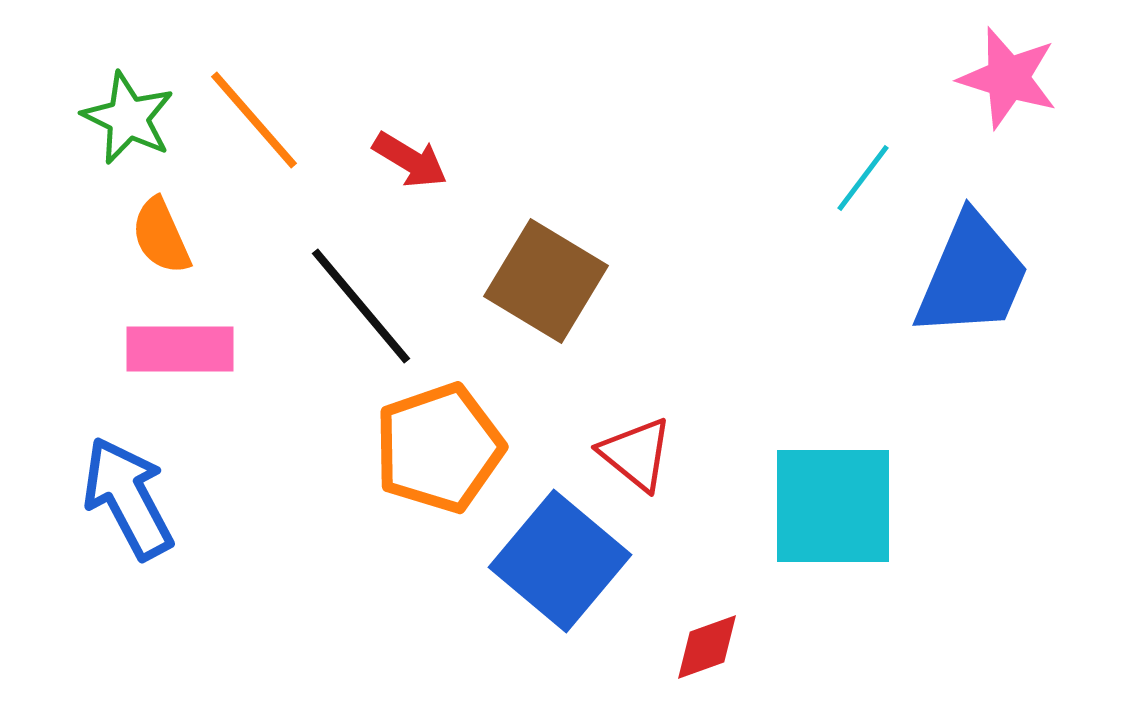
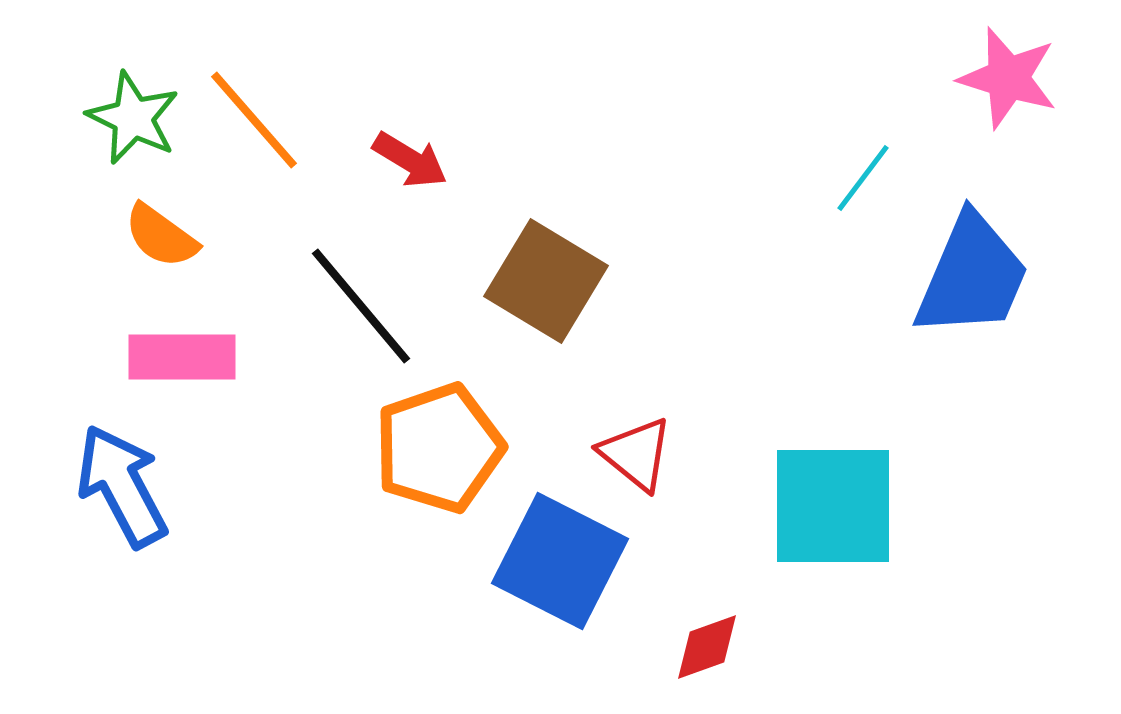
green star: moved 5 px right
orange semicircle: rotated 30 degrees counterclockwise
pink rectangle: moved 2 px right, 8 px down
blue arrow: moved 6 px left, 12 px up
blue square: rotated 13 degrees counterclockwise
